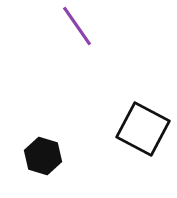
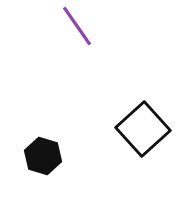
black square: rotated 20 degrees clockwise
